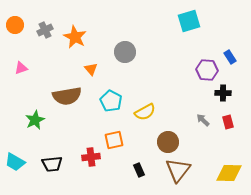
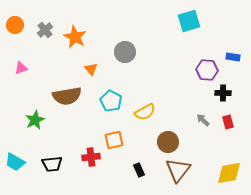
gray cross: rotated 14 degrees counterclockwise
blue rectangle: moved 3 px right; rotated 48 degrees counterclockwise
yellow diamond: rotated 12 degrees counterclockwise
